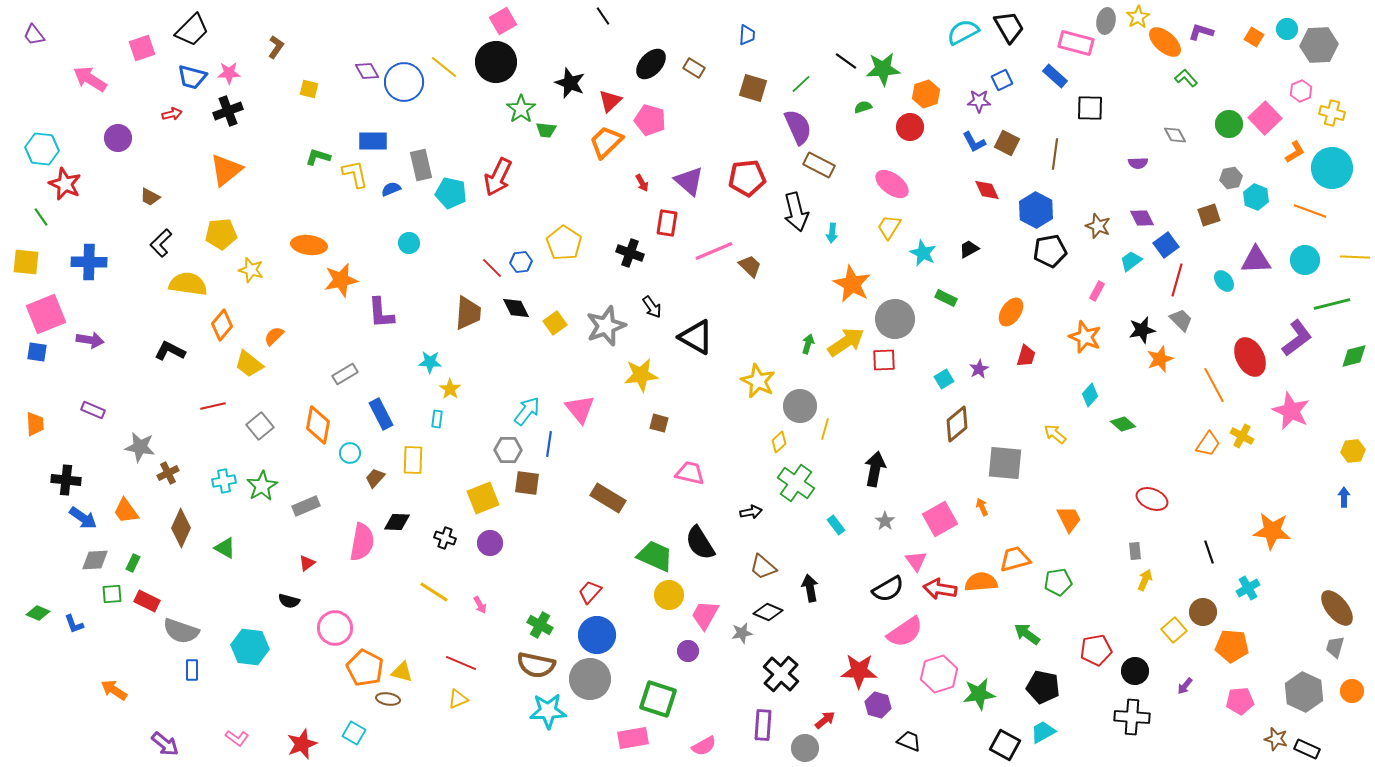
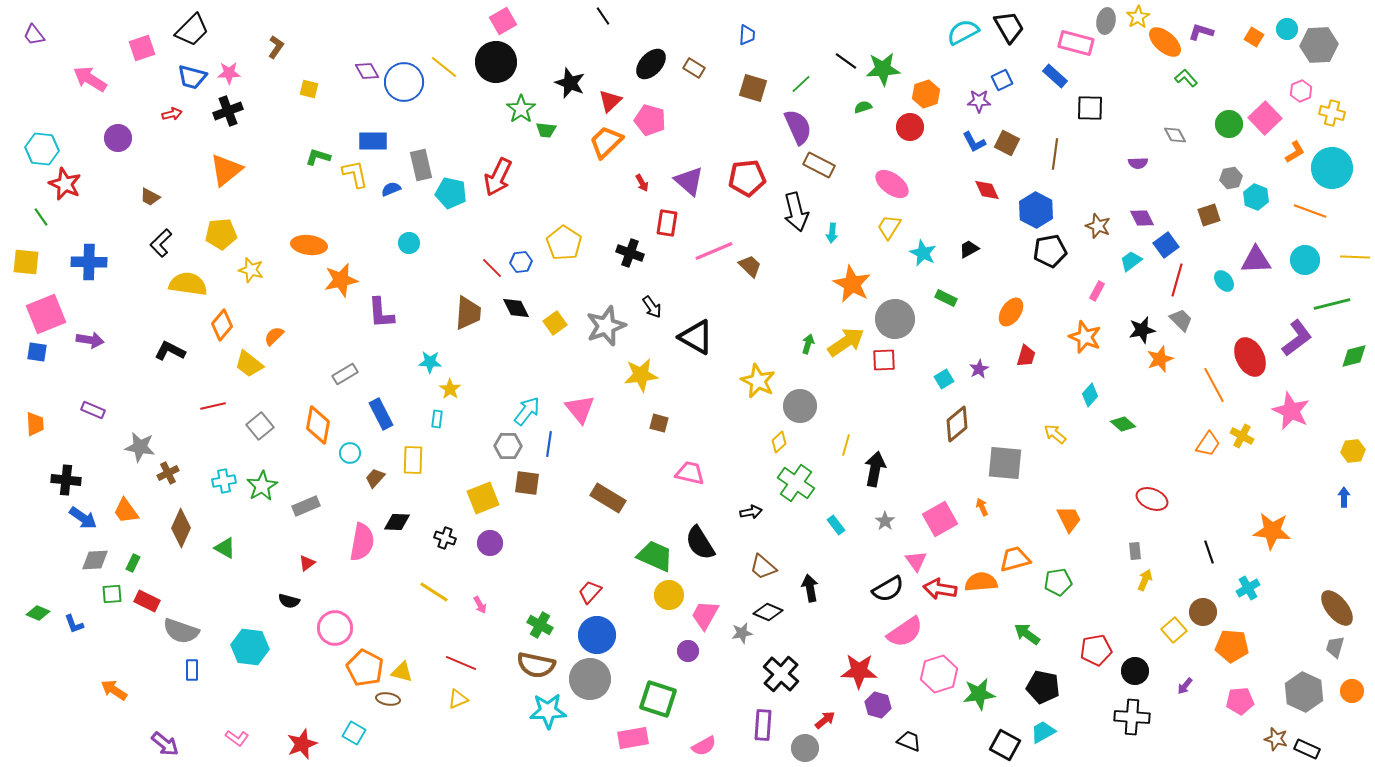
yellow line at (825, 429): moved 21 px right, 16 px down
gray hexagon at (508, 450): moved 4 px up
